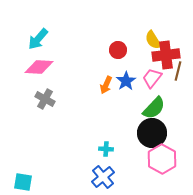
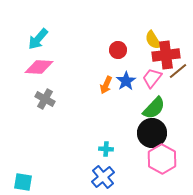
brown line: rotated 36 degrees clockwise
